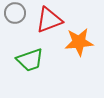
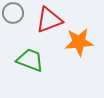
gray circle: moved 2 px left
green trapezoid: rotated 140 degrees counterclockwise
